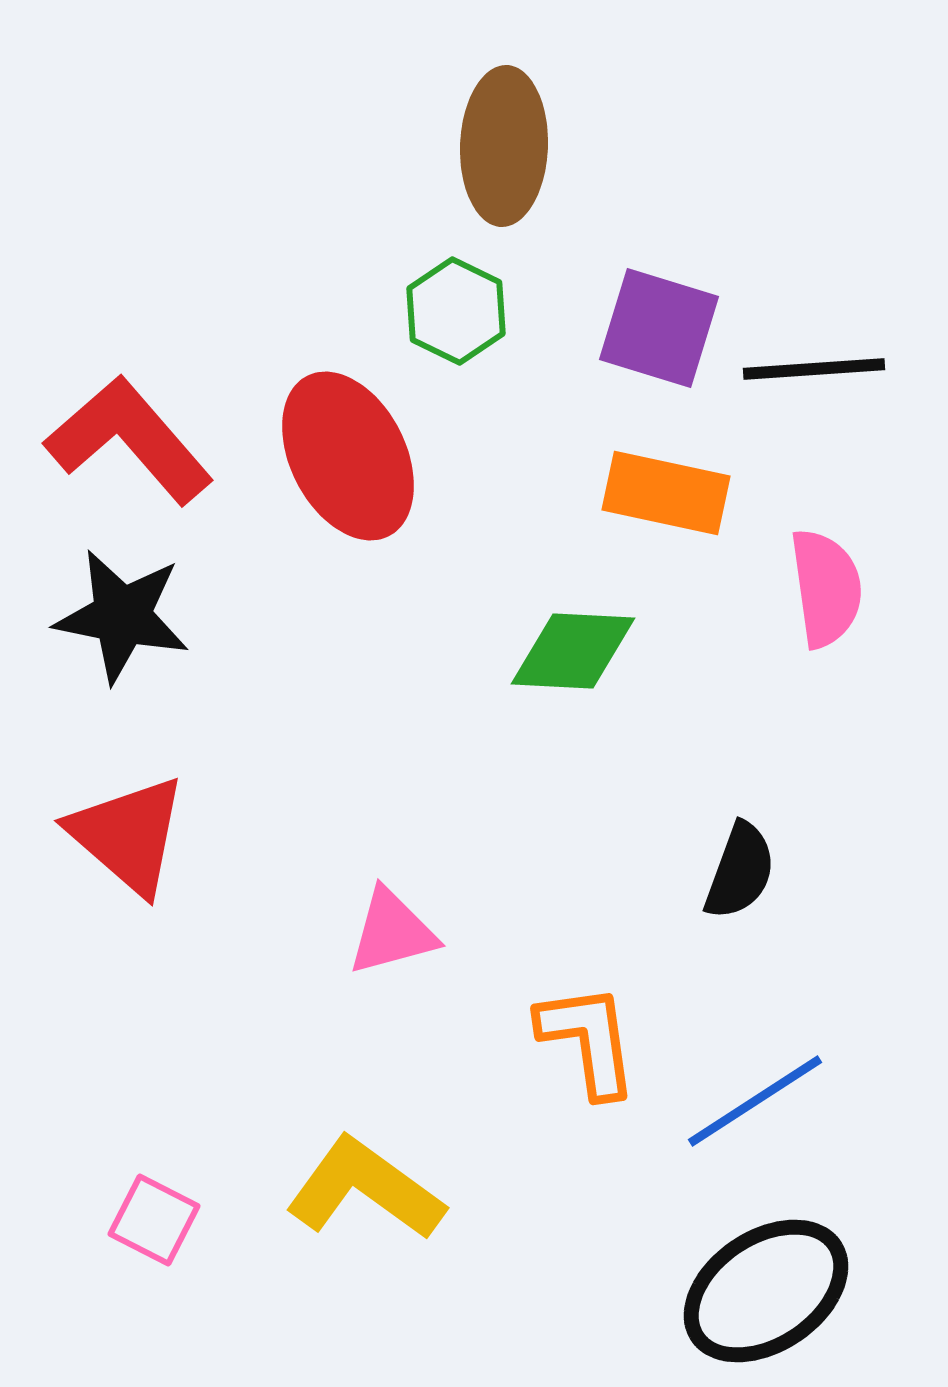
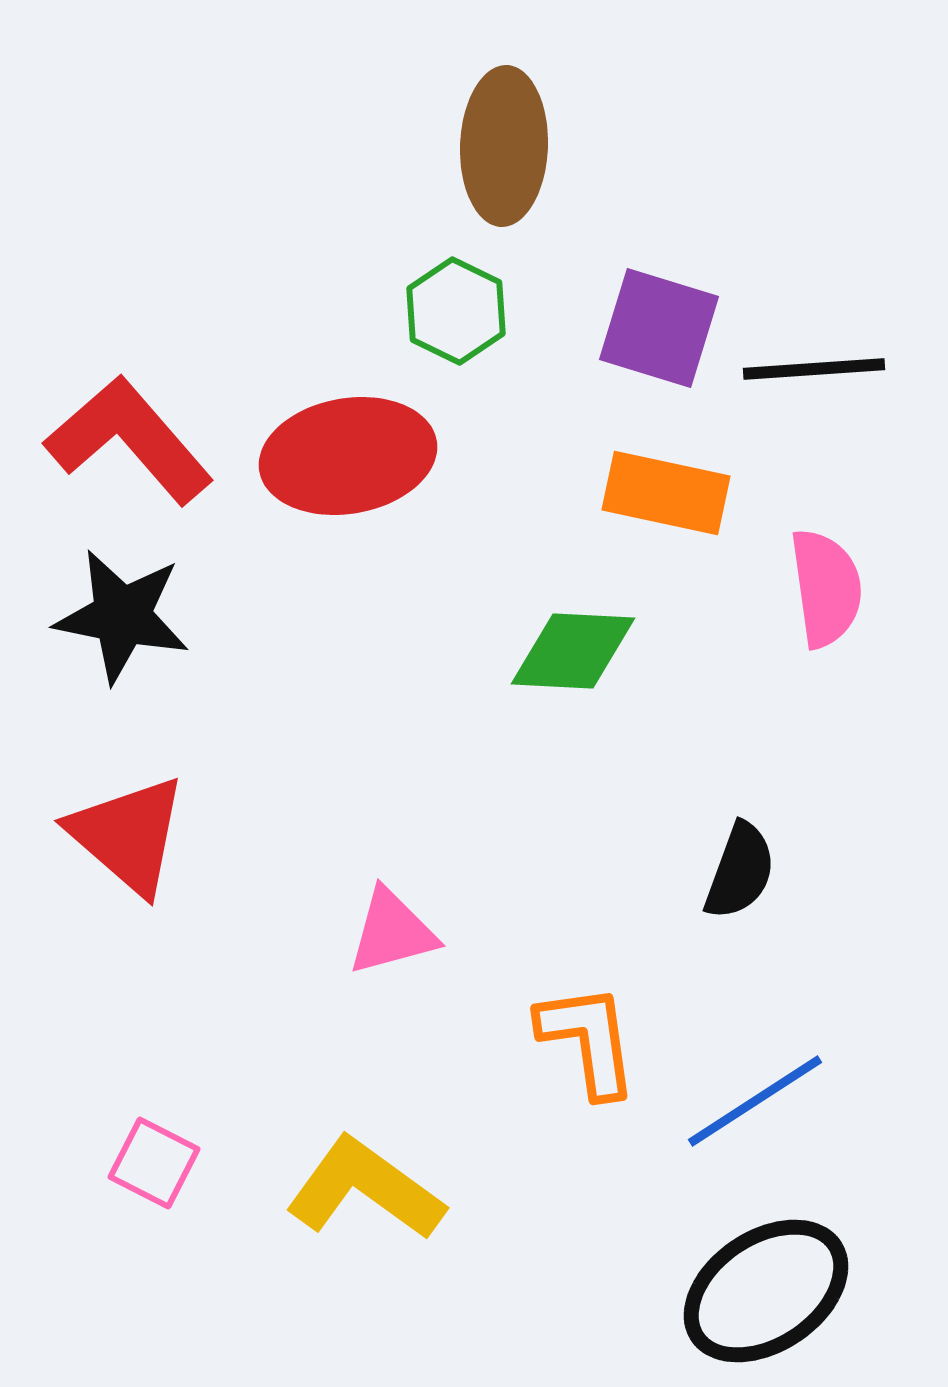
red ellipse: rotated 73 degrees counterclockwise
pink square: moved 57 px up
